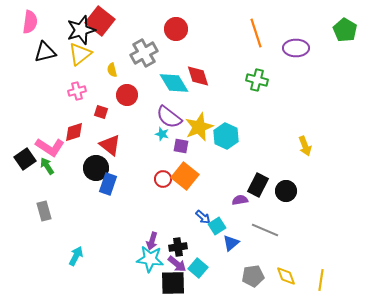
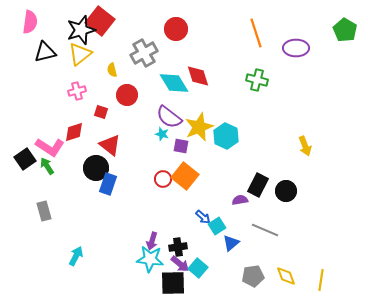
purple arrow at (177, 264): moved 3 px right
